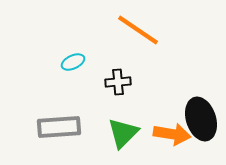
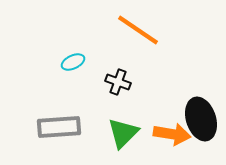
black cross: rotated 25 degrees clockwise
